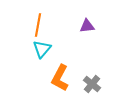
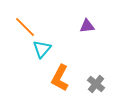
orange line: moved 13 px left, 2 px down; rotated 55 degrees counterclockwise
gray cross: moved 4 px right
